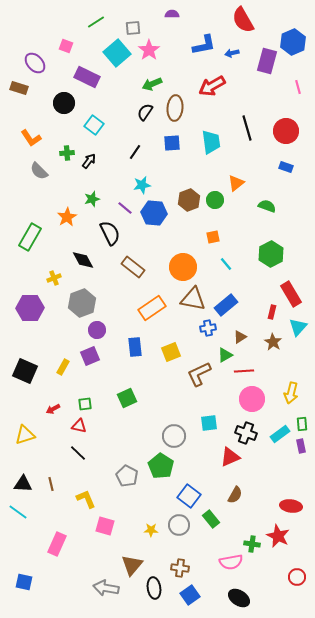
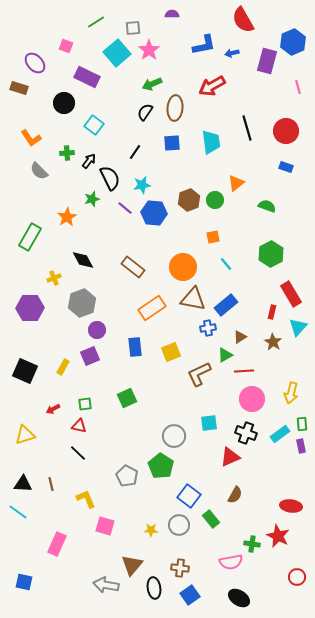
black semicircle at (110, 233): moved 55 px up
gray arrow at (106, 588): moved 3 px up
